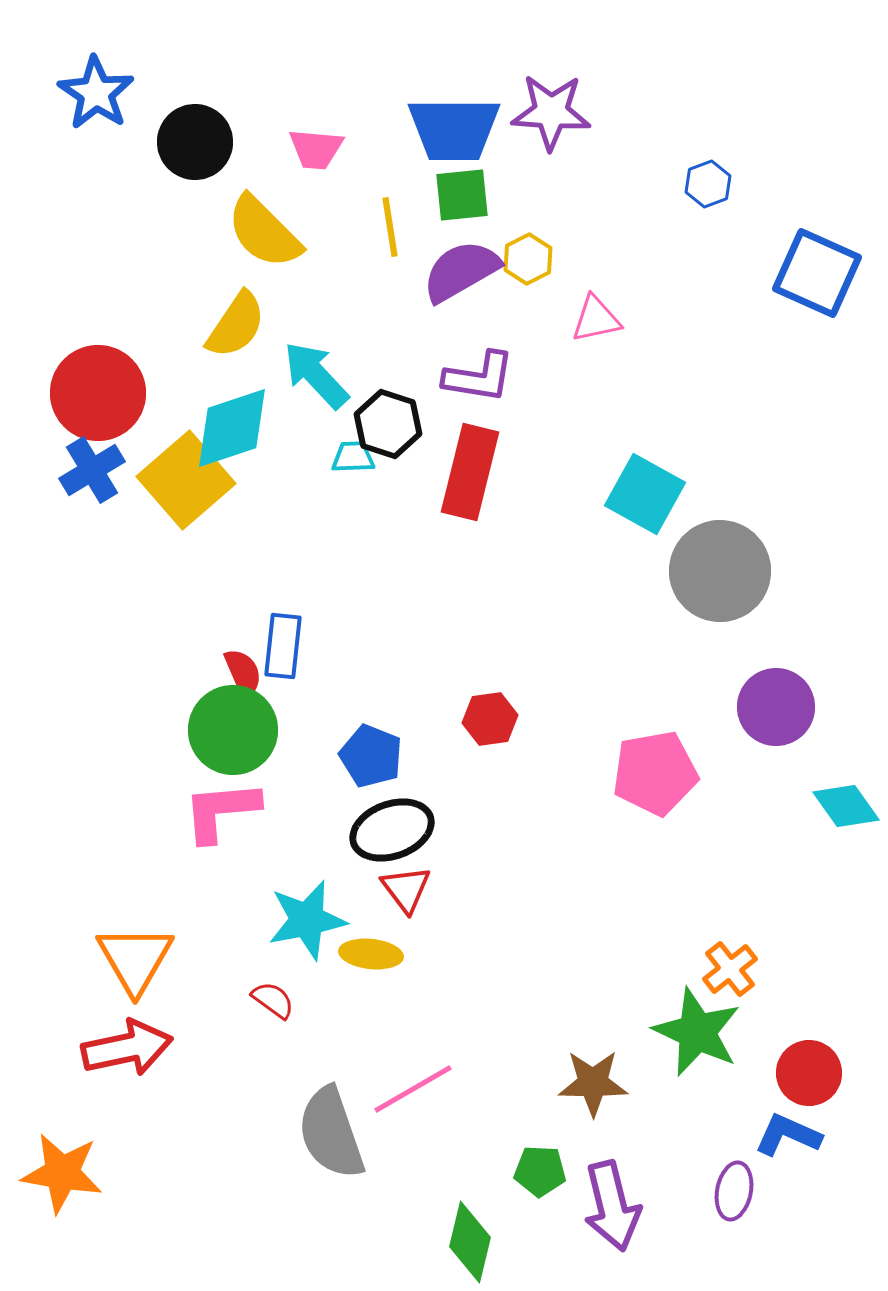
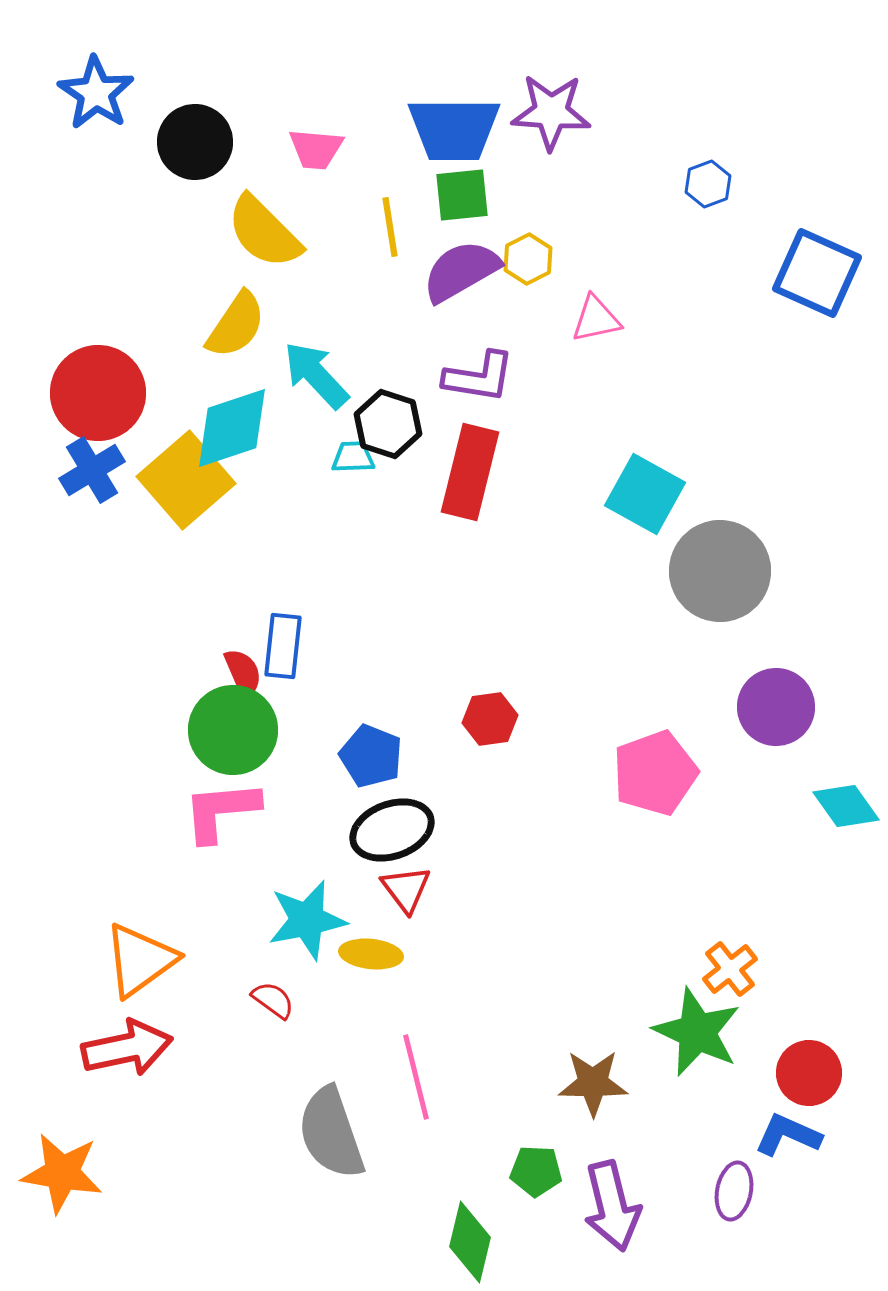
pink pentagon at (655, 773): rotated 10 degrees counterclockwise
orange triangle at (135, 959): moved 5 px right, 1 px down; rotated 24 degrees clockwise
pink line at (413, 1089): moved 3 px right, 12 px up; rotated 74 degrees counterclockwise
green pentagon at (540, 1171): moved 4 px left
